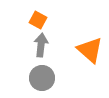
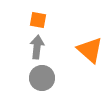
orange square: rotated 18 degrees counterclockwise
gray arrow: moved 4 px left, 2 px down
